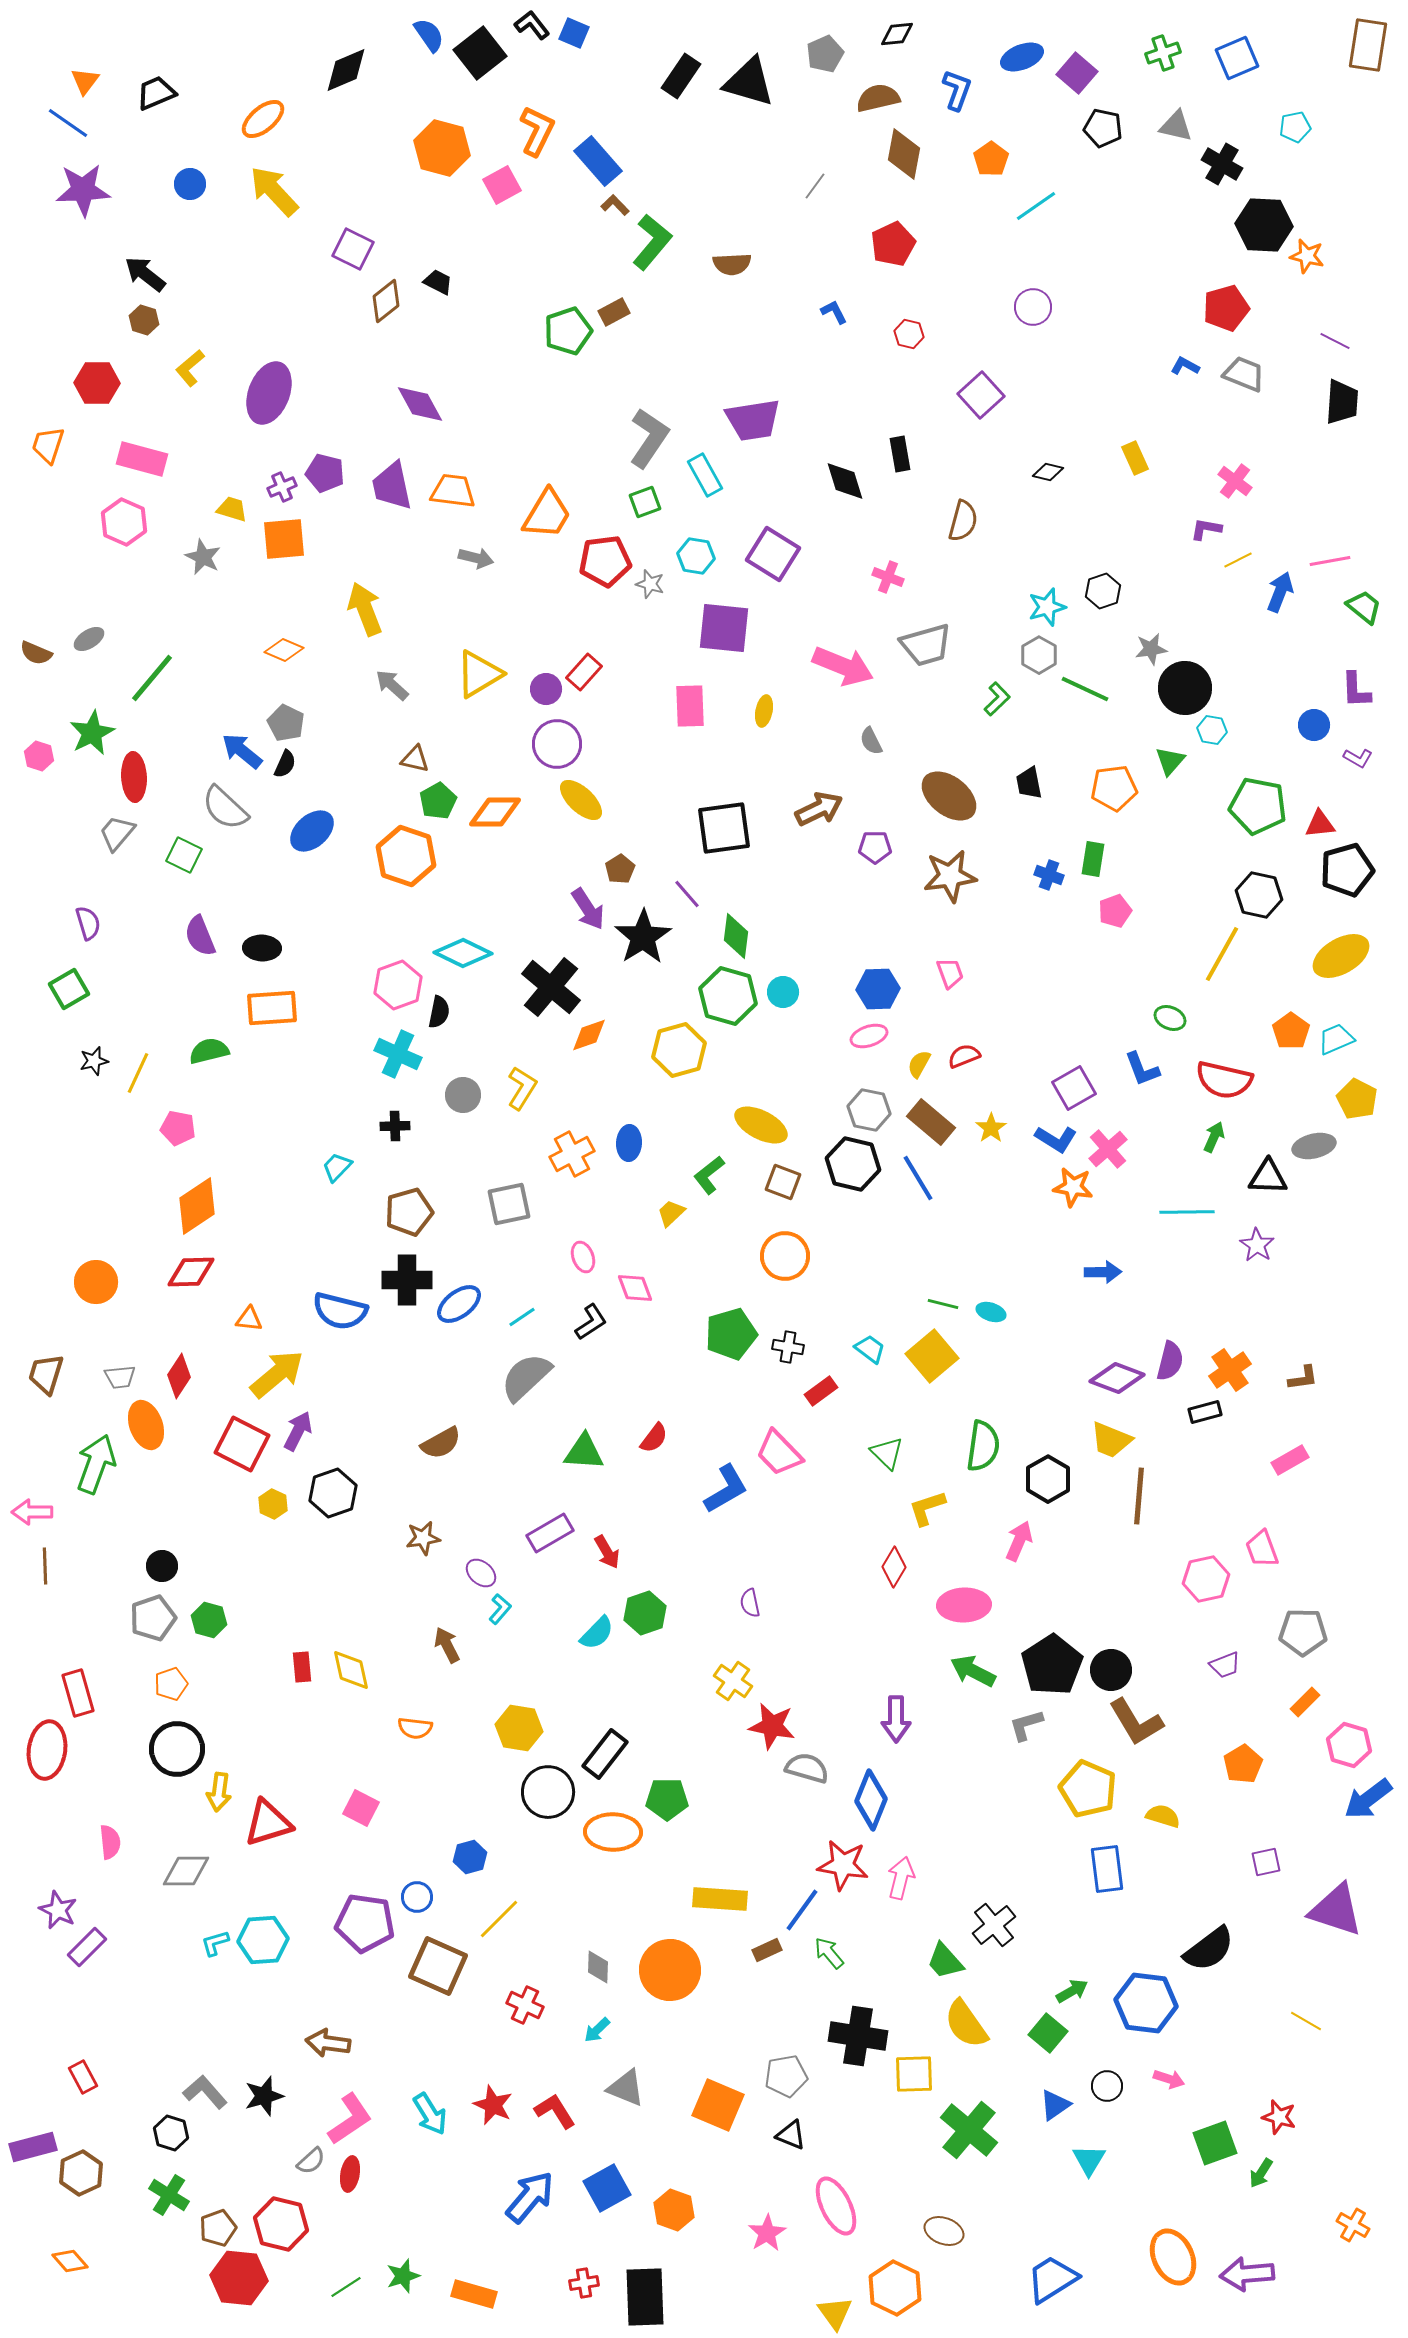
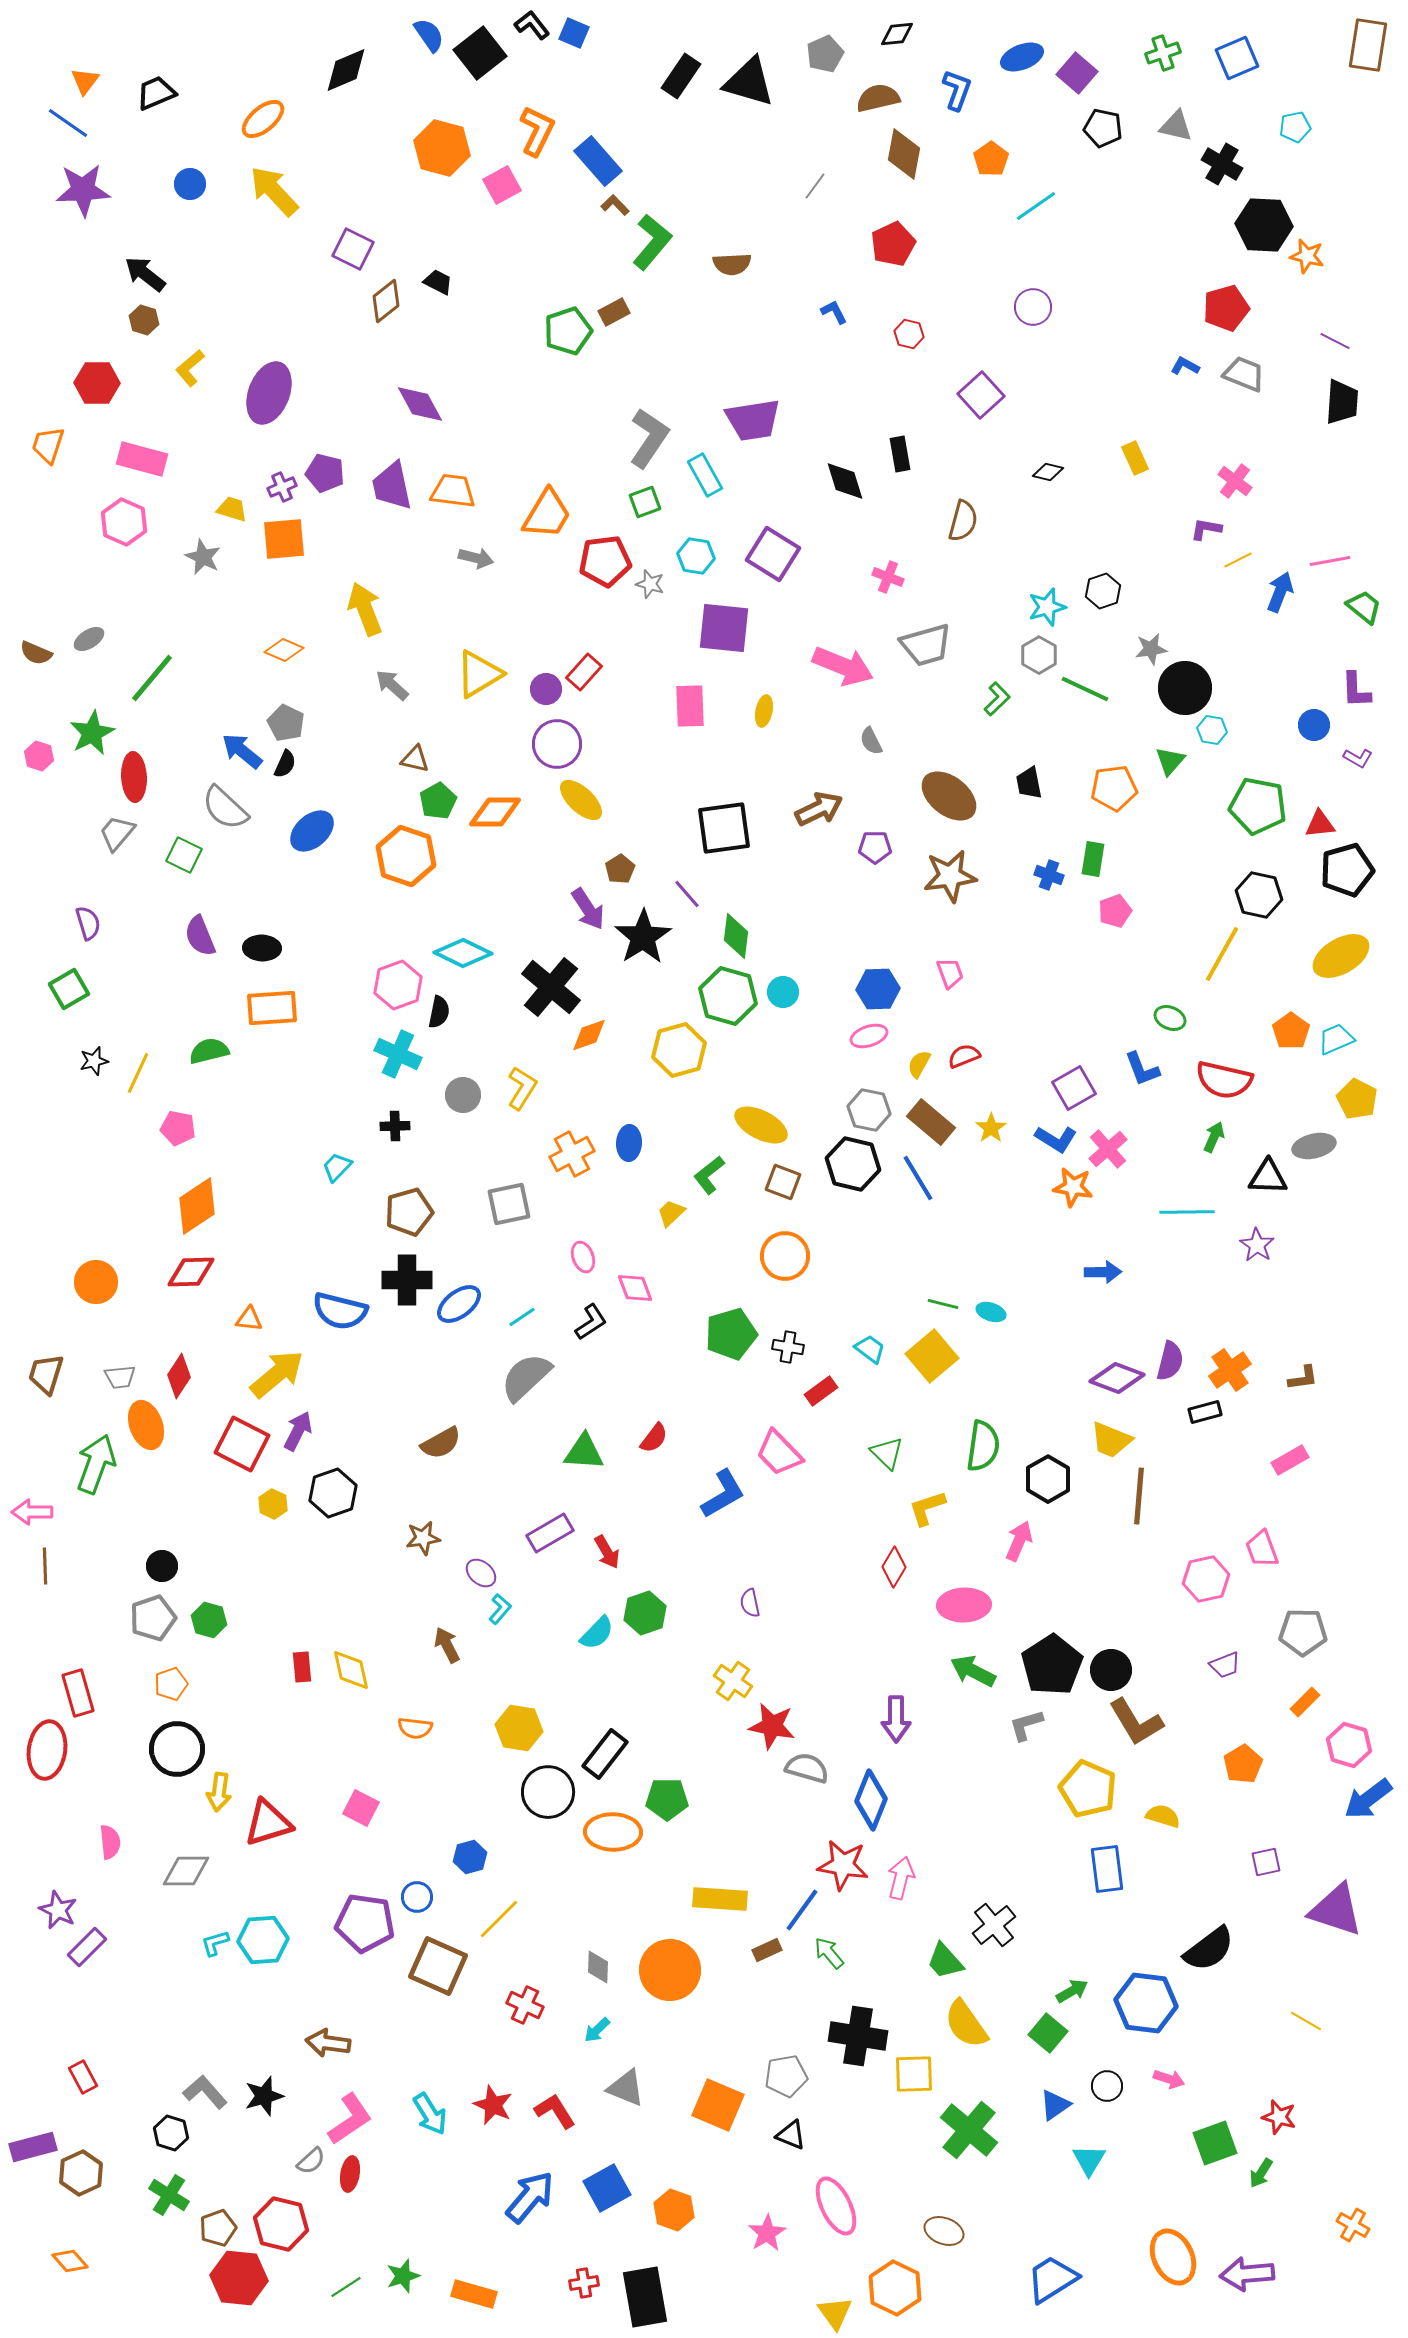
blue L-shape at (726, 1489): moved 3 px left, 5 px down
black rectangle at (645, 2297): rotated 8 degrees counterclockwise
